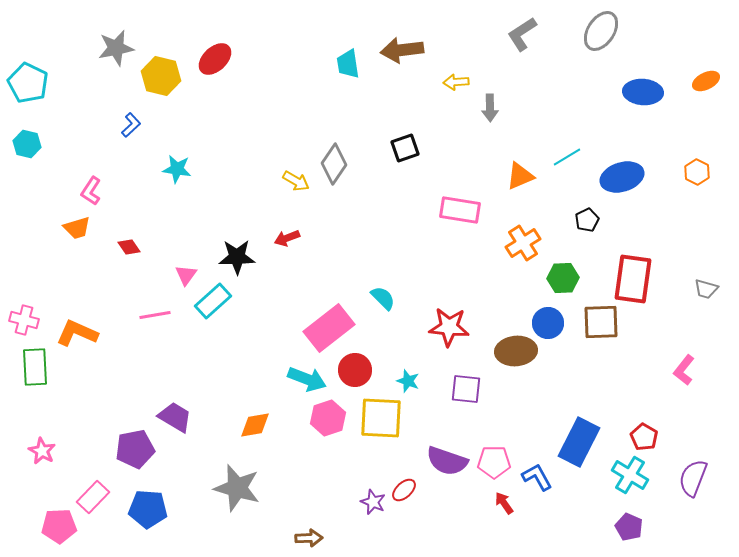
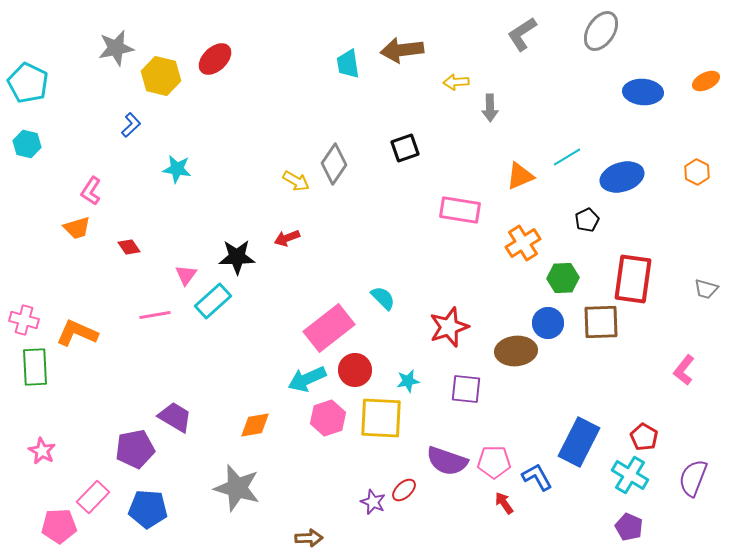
red star at (449, 327): rotated 24 degrees counterclockwise
cyan arrow at (307, 379): rotated 135 degrees clockwise
cyan star at (408, 381): rotated 30 degrees counterclockwise
